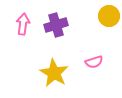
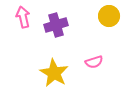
pink arrow: moved 7 px up; rotated 20 degrees counterclockwise
